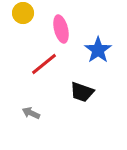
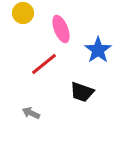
pink ellipse: rotated 8 degrees counterclockwise
